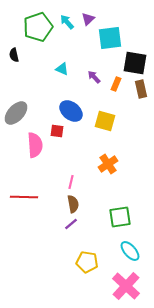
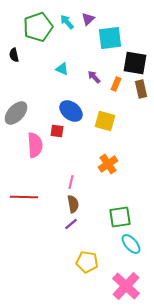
cyan ellipse: moved 1 px right, 7 px up
